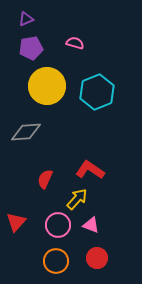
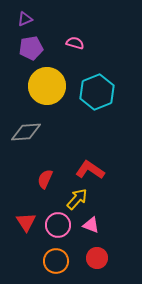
purple triangle: moved 1 px left
red triangle: moved 10 px right; rotated 15 degrees counterclockwise
